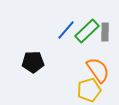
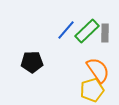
gray rectangle: moved 1 px down
black pentagon: moved 1 px left
yellow pentagon: moved 3 px right
